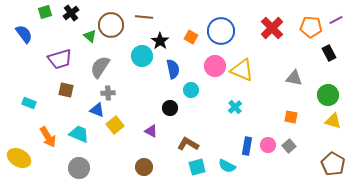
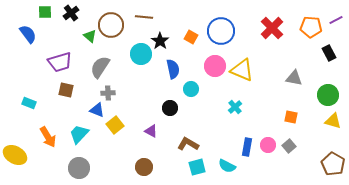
green square at (45, 12): rotated 16 degrees clockwise
blue semicircle at (24, 34): moved 4 px right
cyan circle at (142, 56): moved 1 px left, 2 px up
purple trapezoid at (60, 59): moved 3 px down
cyan circle at (191, 90): moved 1 px up
cyan trapezoid at (79, 134): rotated 70 degrees counterclockwise
blue rectangle at (247, 146): moved 1 px down
yellow ellipse at (19, 158): moved 4 px left, 3 px up
